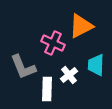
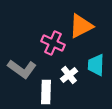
gray L-shape: moved 1 px left, 2 px down; rotated 32 degrees counterclockwise
white rectangle: moved 1 px left, 3 px down
